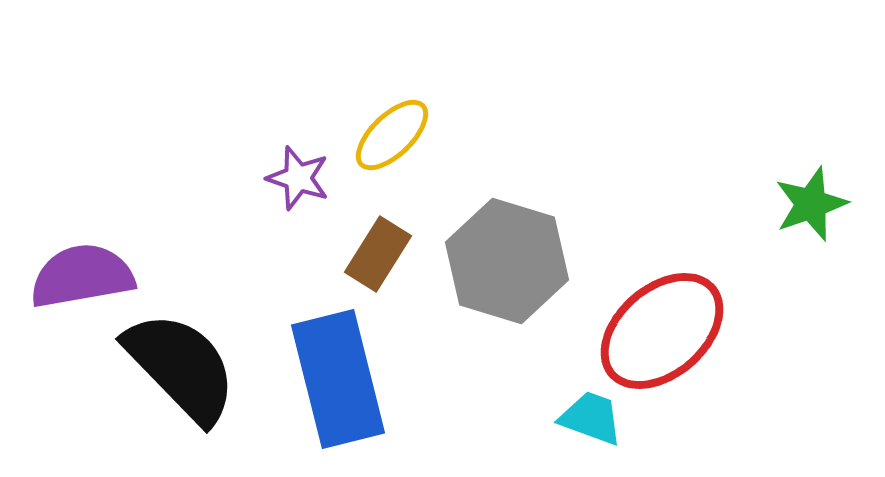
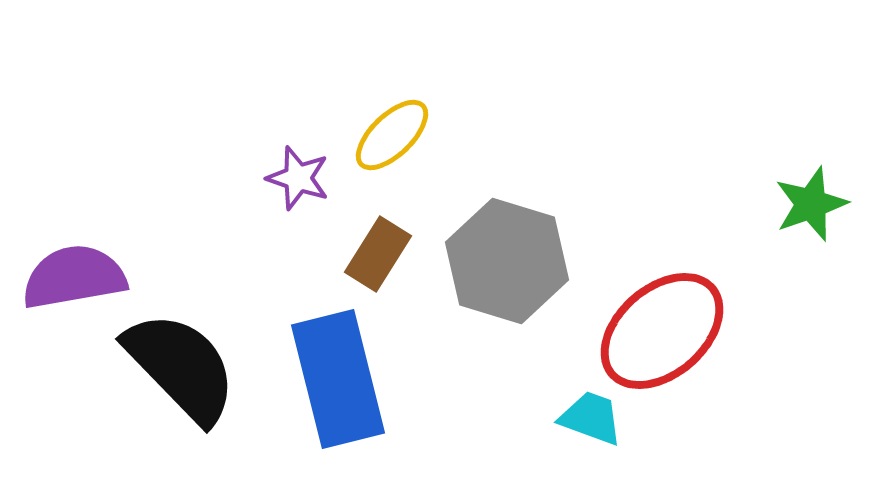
purple semicircle: moved 8 px left, 1 px down
